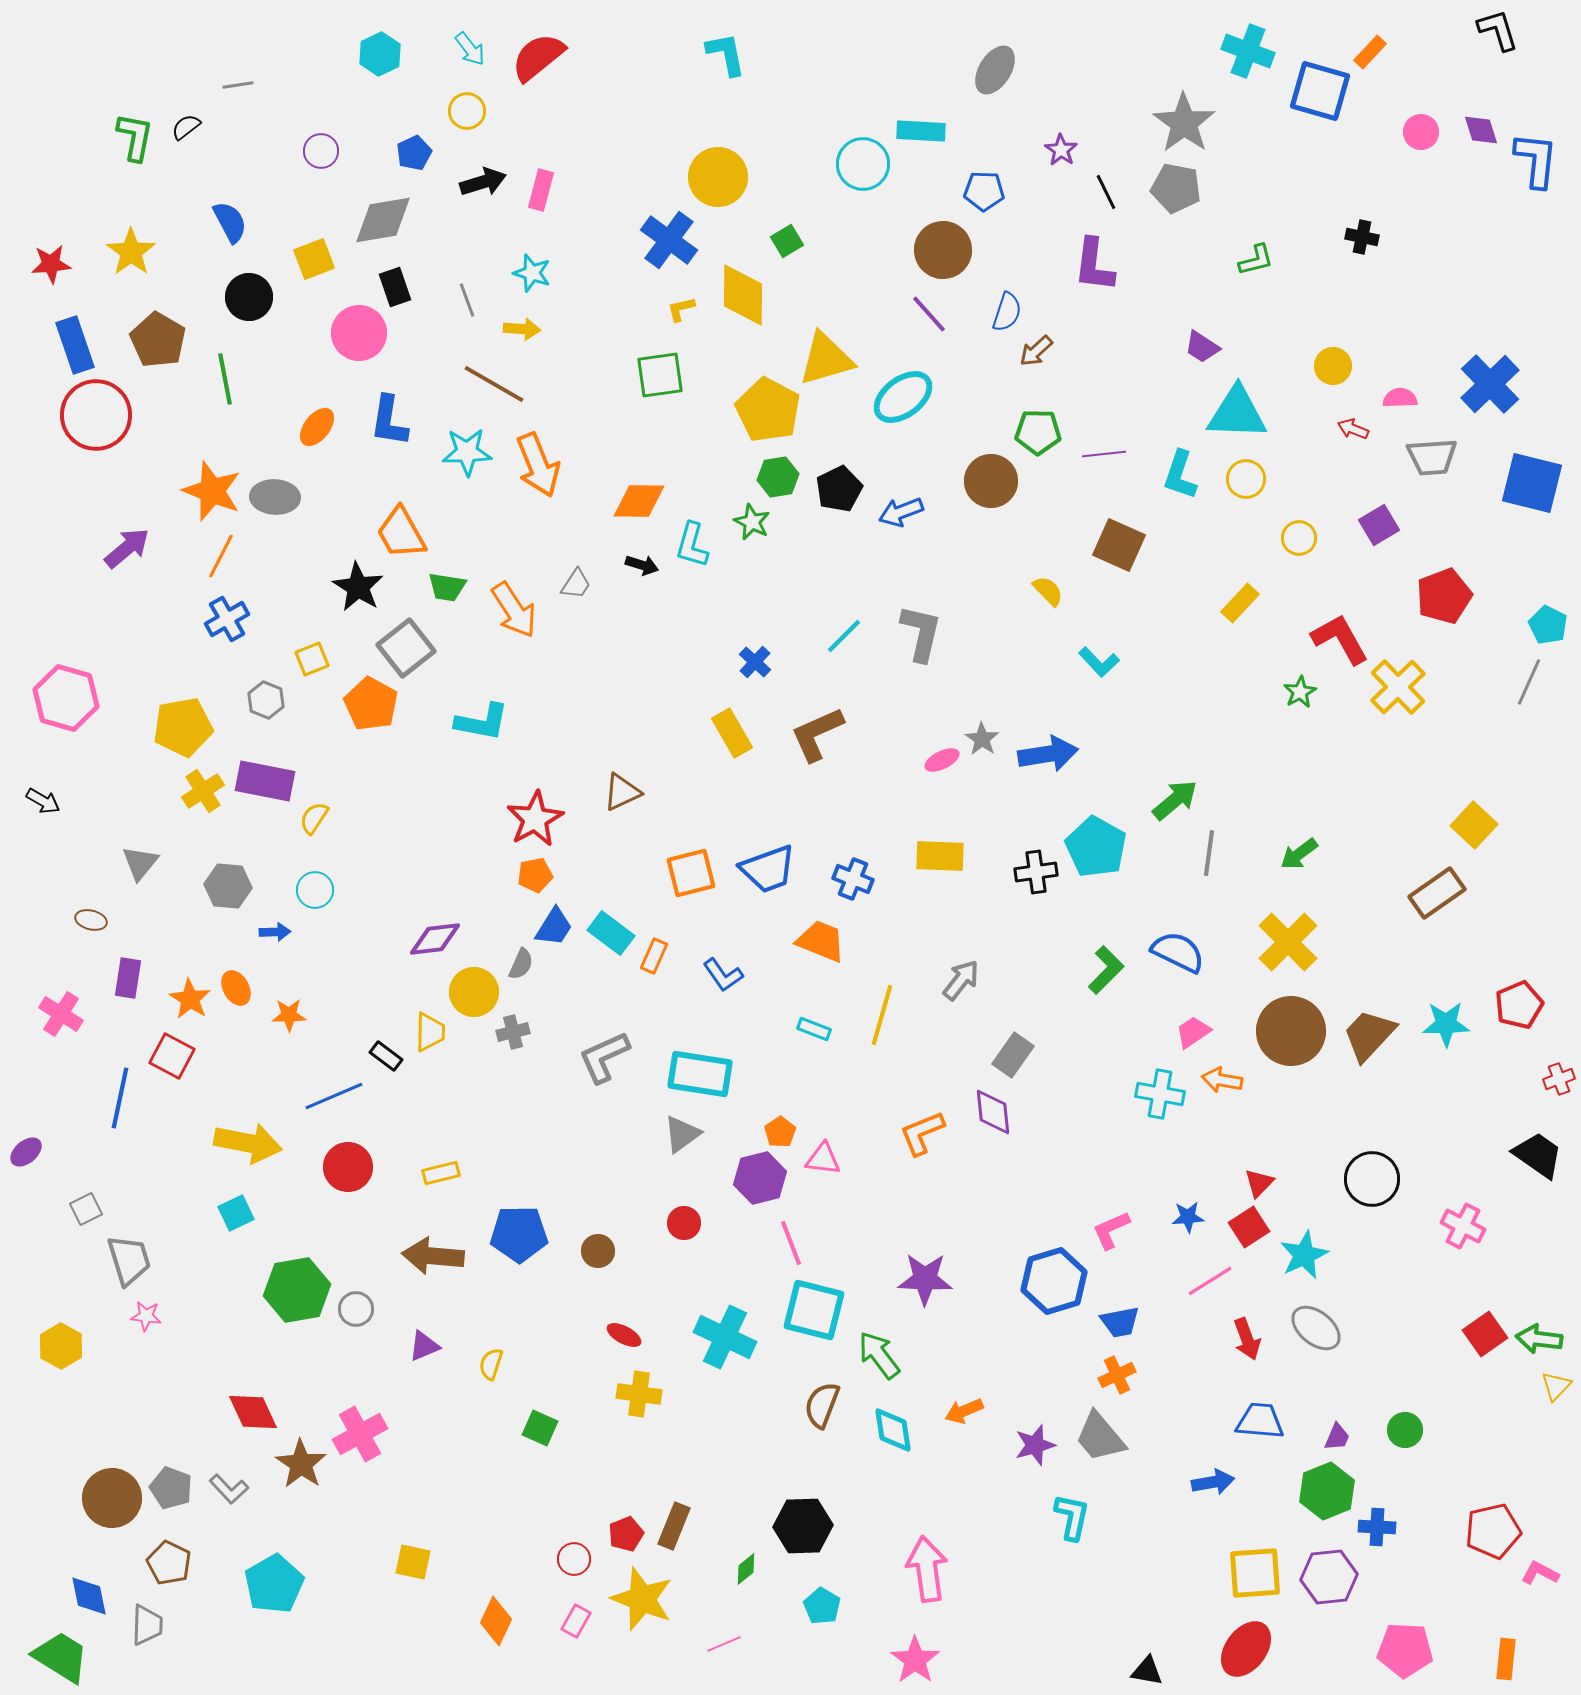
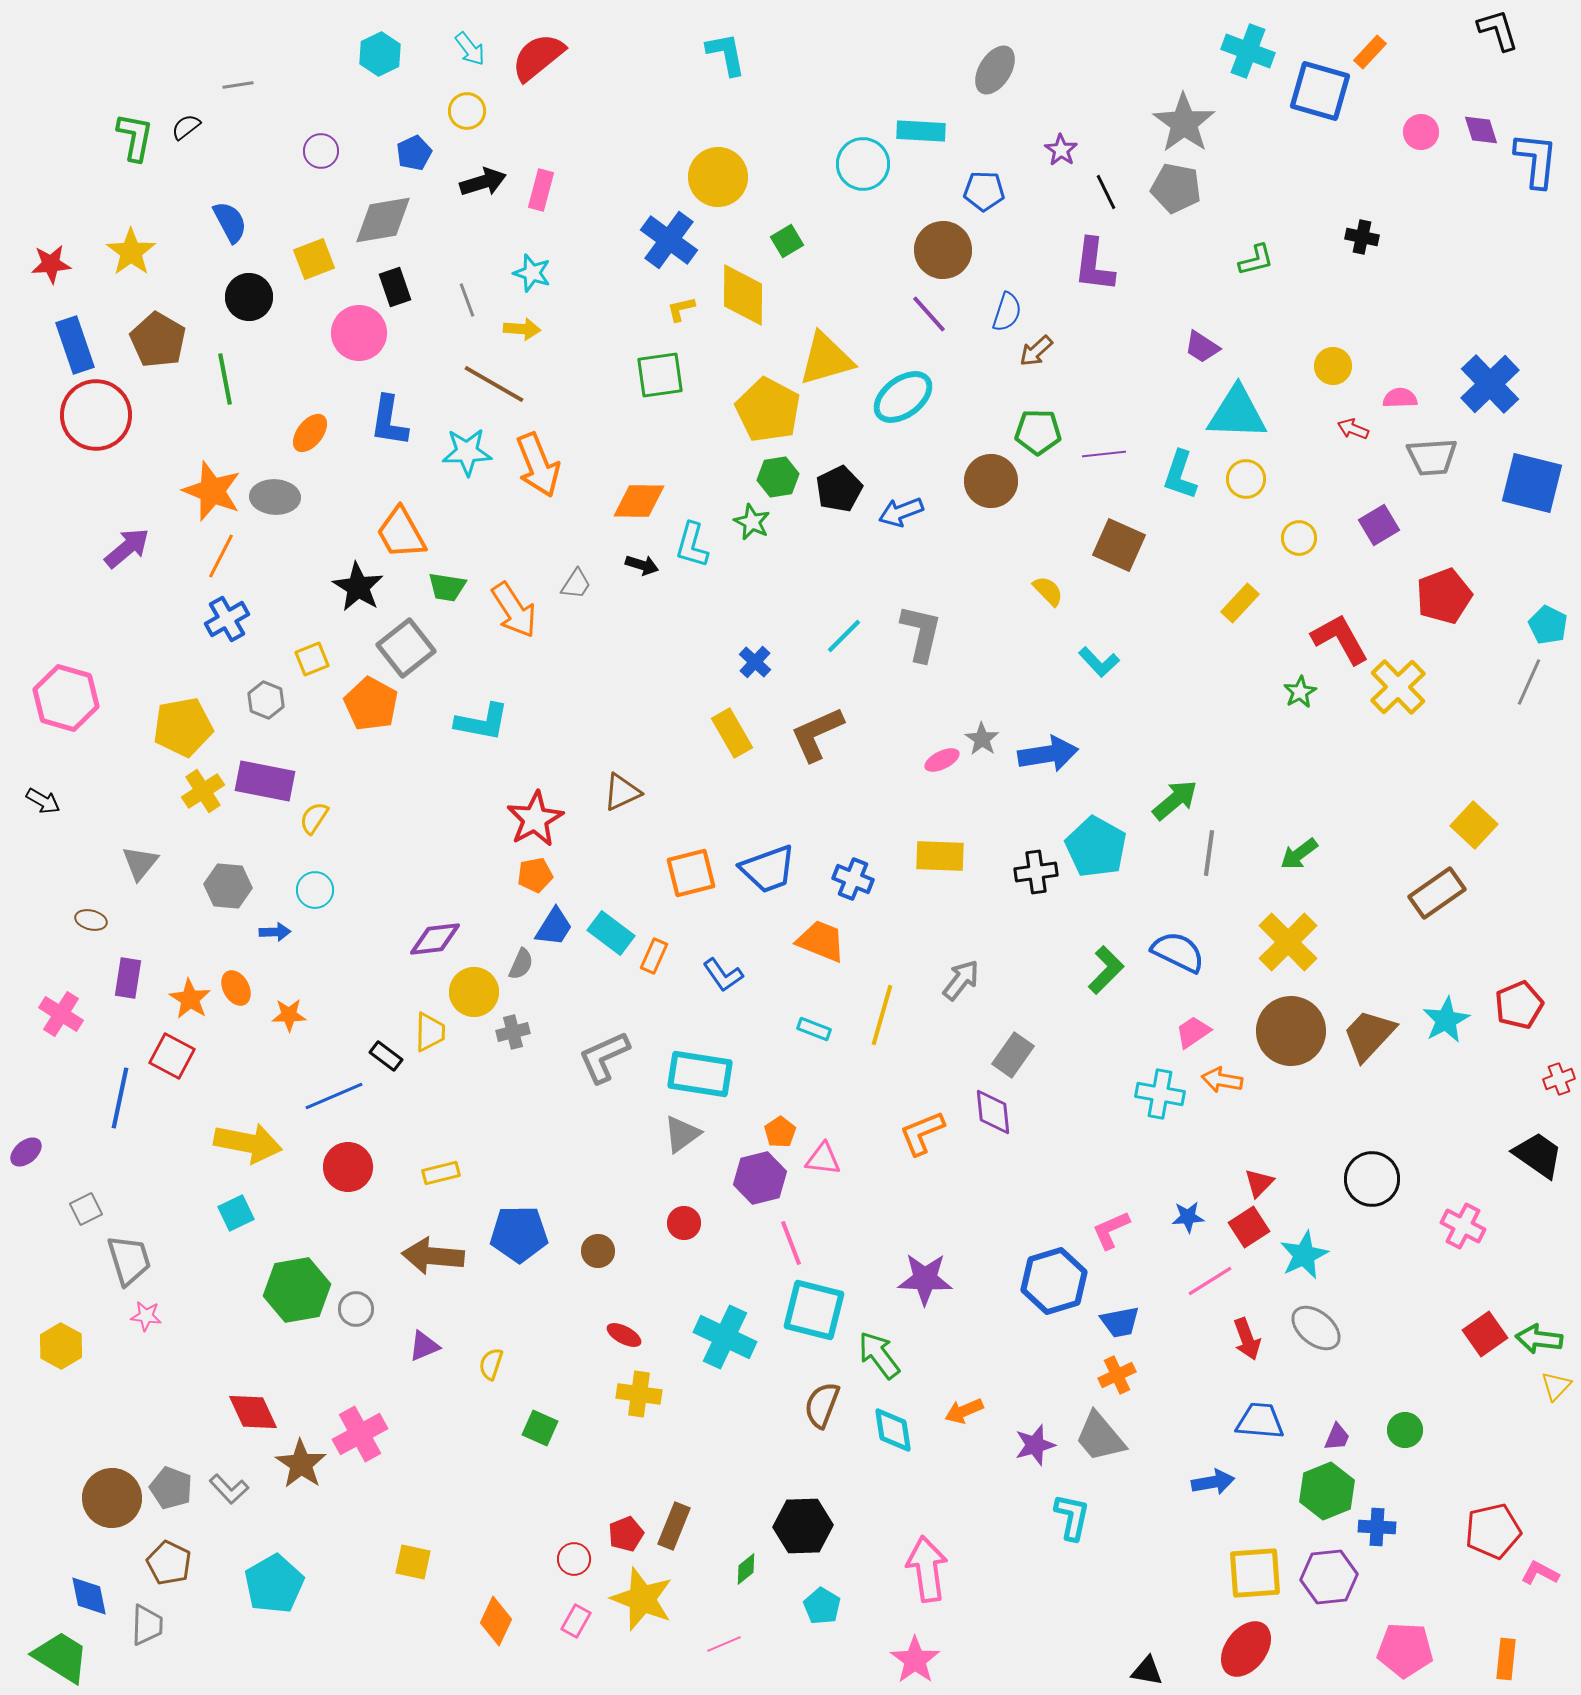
orange ellipse at (317, 427): moved 7 px left, 6 px down
cyan star at (1446, 1024): moved 4 px up; rotated 27 degrees counterclockwise
